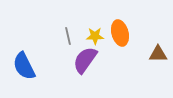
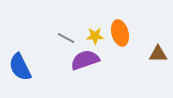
gray line: moved 2 px left, 2 px down; rotated 48 degrees counterclockwise
purple semicircle: rotated 36 degrees clockwise
blue semicircle: moved 4 px left, 1 px down
